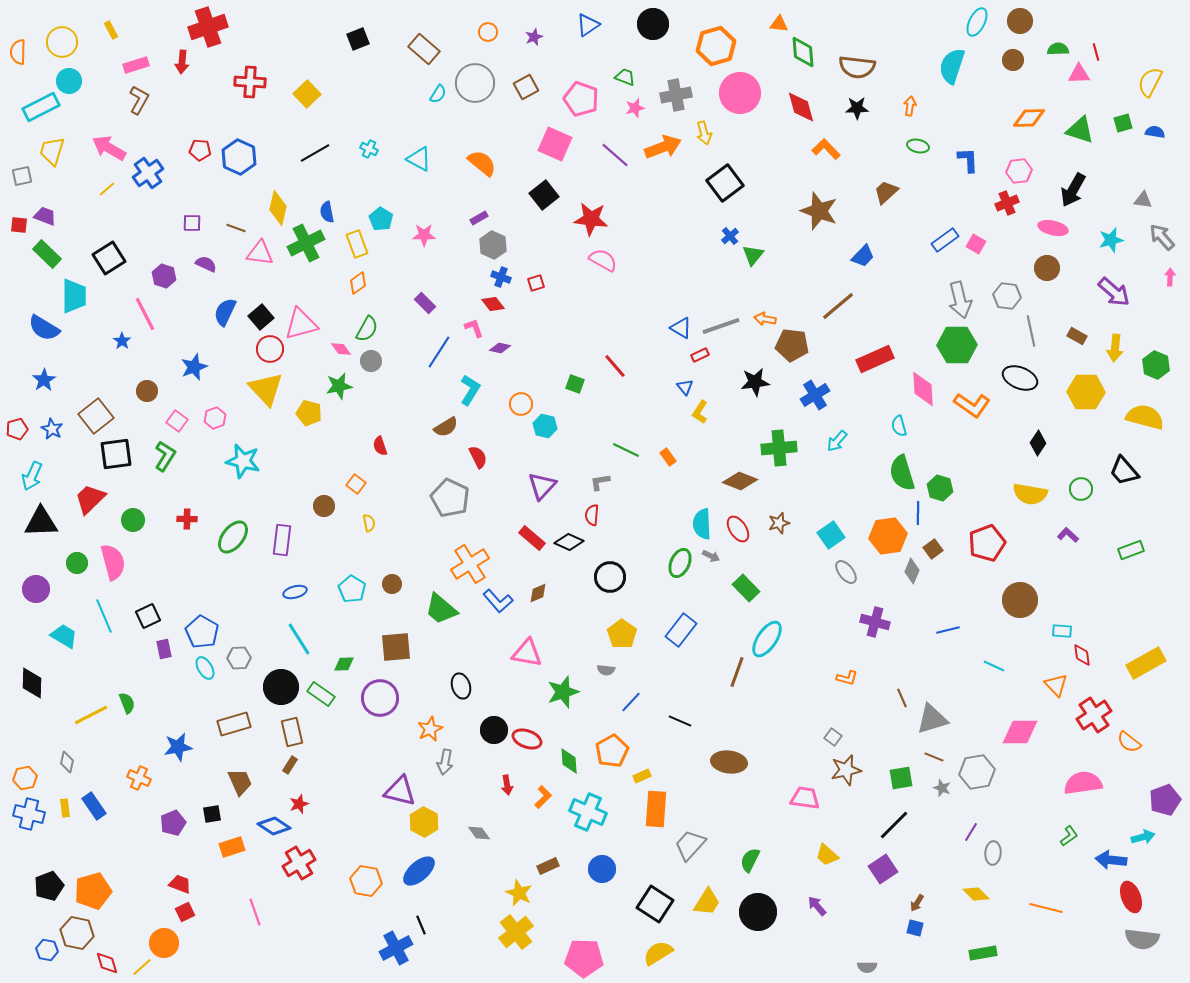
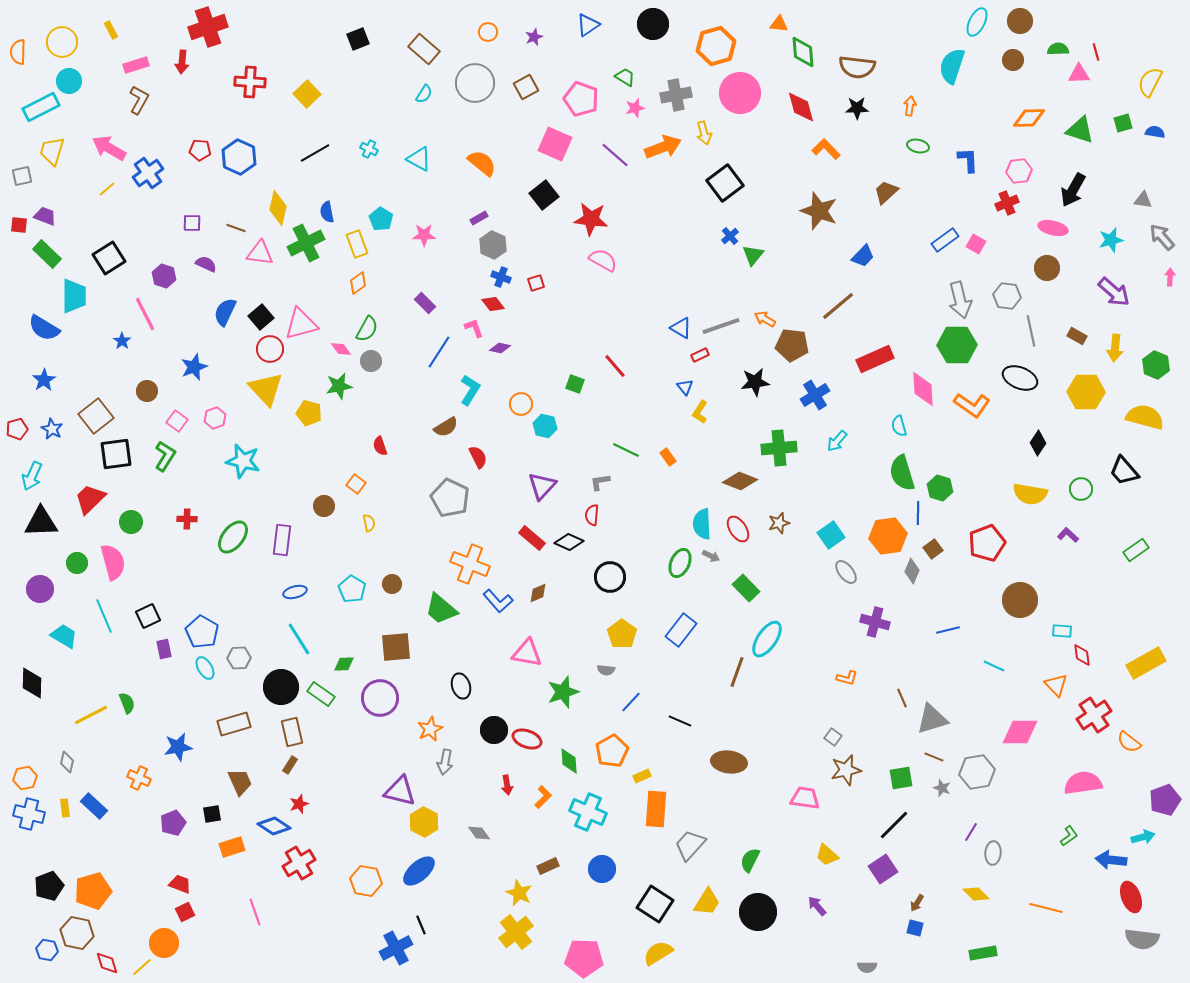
green trapezoid at (625, 77): rotated 10 degrees clockwise
cyan semicircle at (438, 94): moved 14 px left
orange arrow at (765, 319): rotated 20 degrees clockwise
green circle at (133, 520): moved 2 px left, 2 px down
green rectangle at (1131, 550): moved 5 px right; rotated 15 degrees counterclockwise
orange cross at (470, 564): rotated 36 degrees counterclockwise
purple circle at (36, 589): moved 4 px right
blue rectangle at (94, 806): rotated 12 degrees counterclockwise
